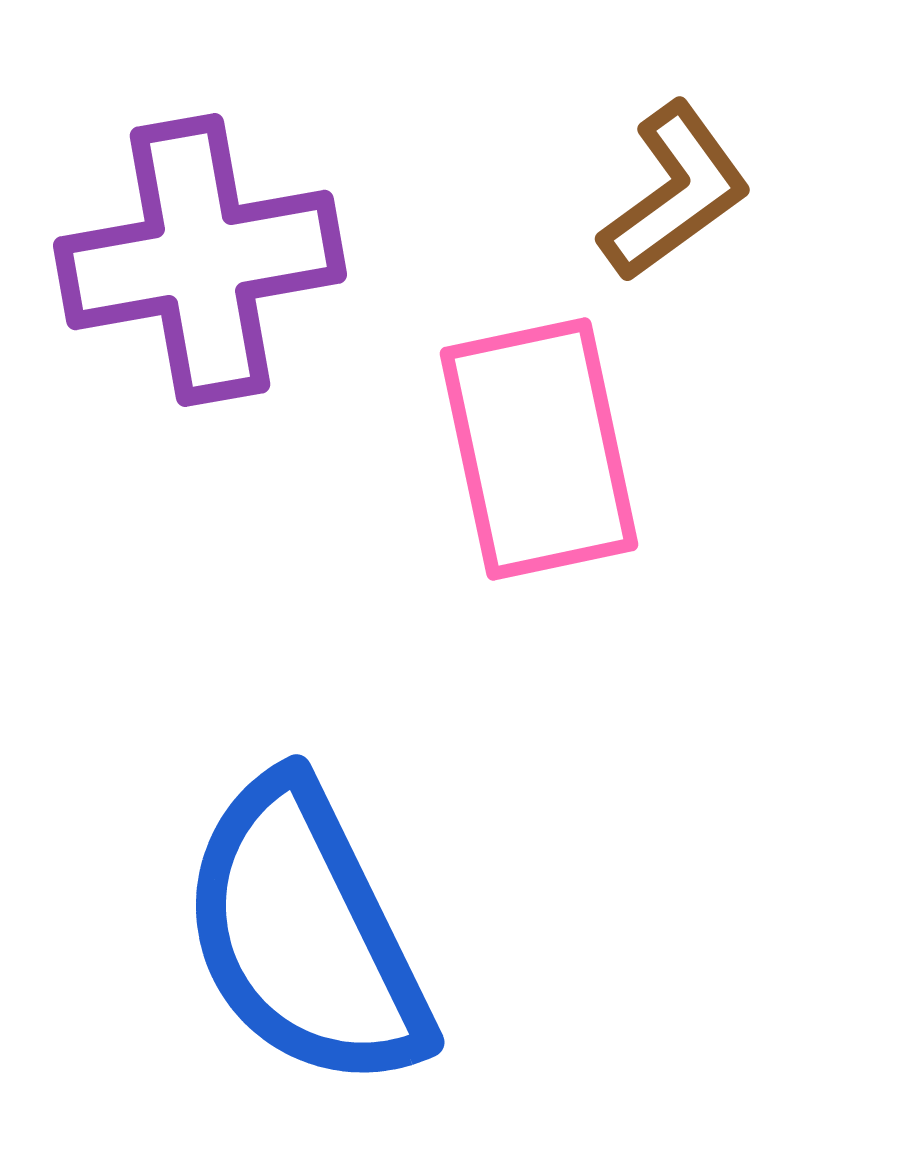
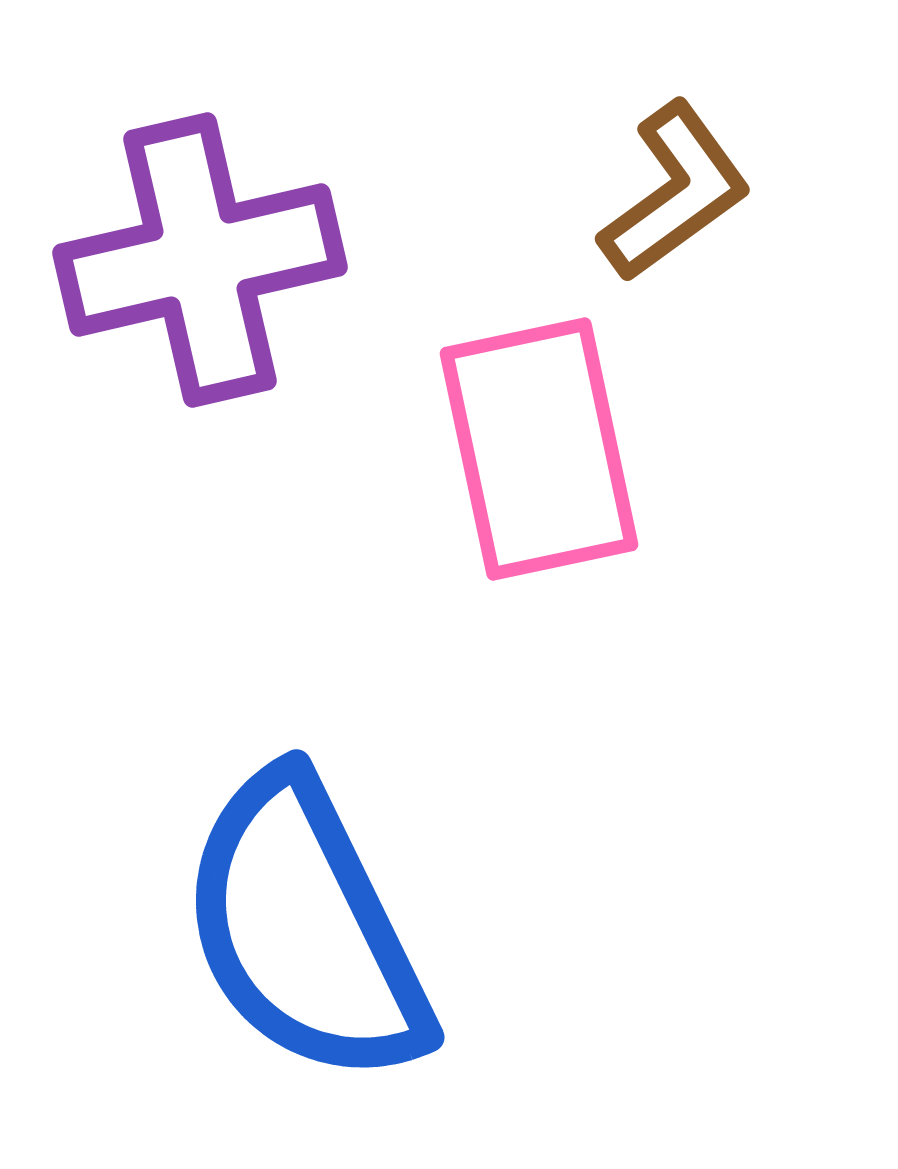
purple cross: rotated 3 degrees counterclockwise
blue semicircle: moved 5 px up
